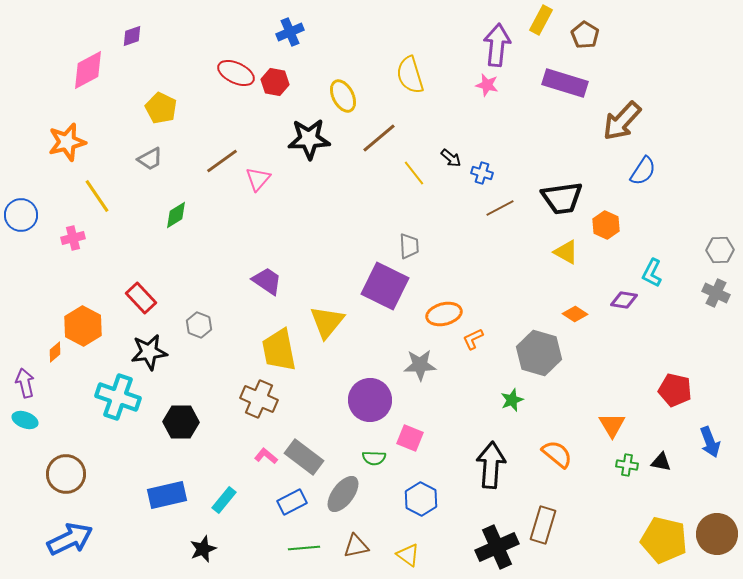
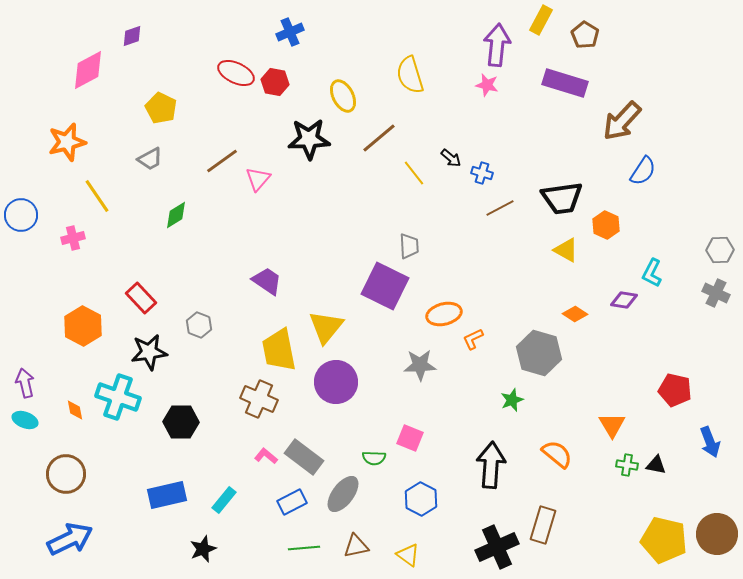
yellow triangle at (566, 252): moved 2 px up
yellow triangle at (327, 322): moved 1 px left, 5 px down
orange diamond at (55, 352): moved 20 px right, 58 px down; rotated 60 degrees counterclockwise
purple circle at (370, 400): moved 34 px left, 18 px up
black triangle at (661, 462): moved 5 px left, 3 px down
